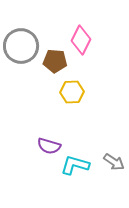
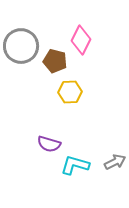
brown pentagon: rotated 10 degrees clockwise
yellow hexagon: moved 2 px left
purple semicircle: moved 2 px up
gray arrow: moved 1 px right; rotated 60 degrees counterclockwise
